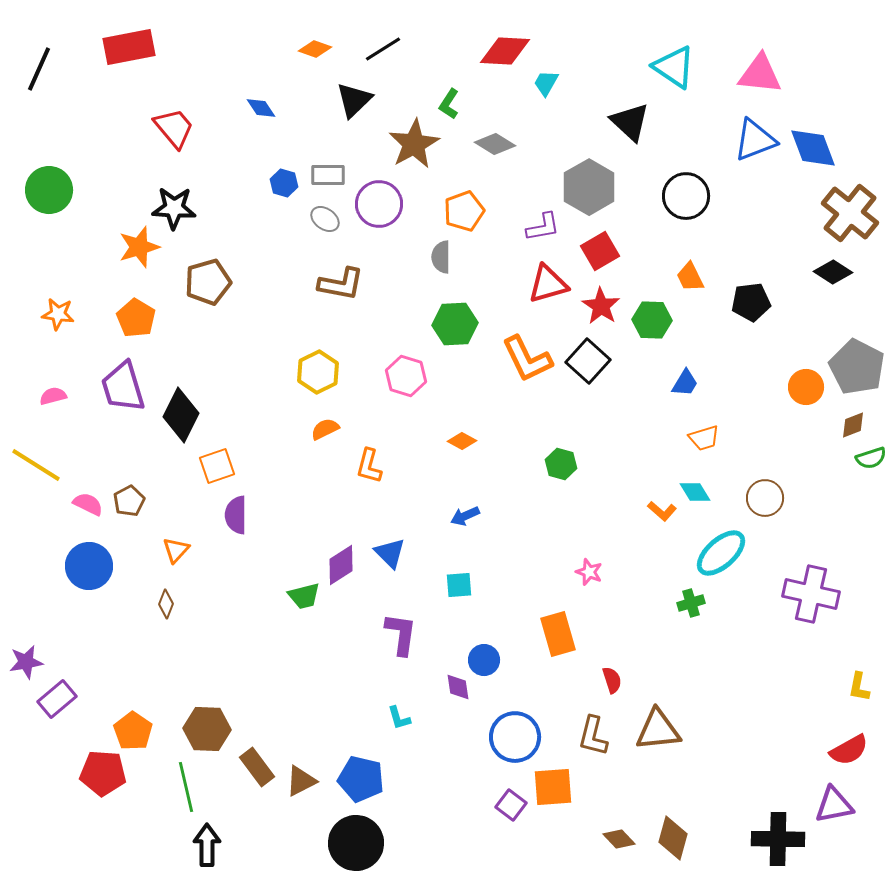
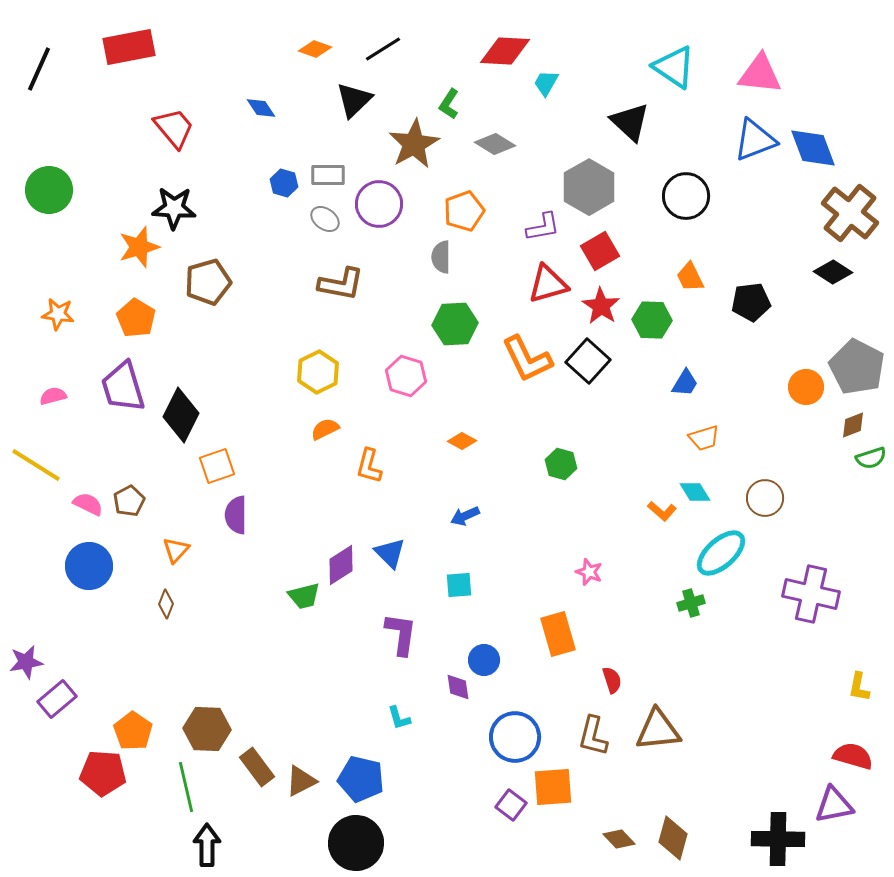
red semicircle at (849, 750): moved 4 px right, 6 px down; rotated 135 degrees counterclockwise
